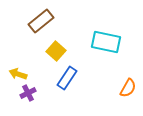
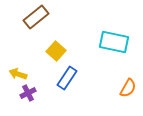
brown rectangle: moved 5 px left, 4 px up
cyan rectangle: moved 8 px right
